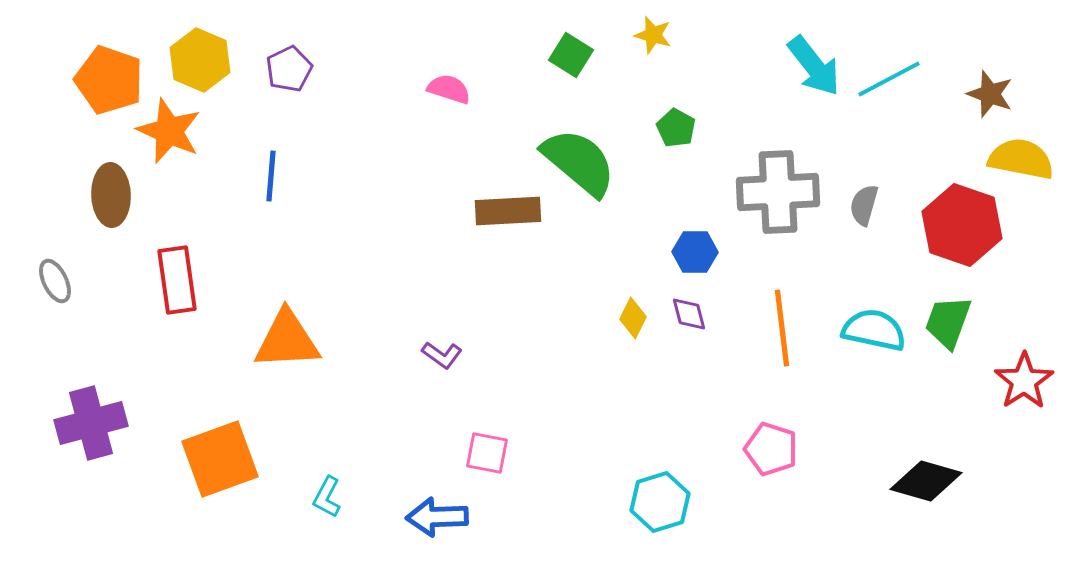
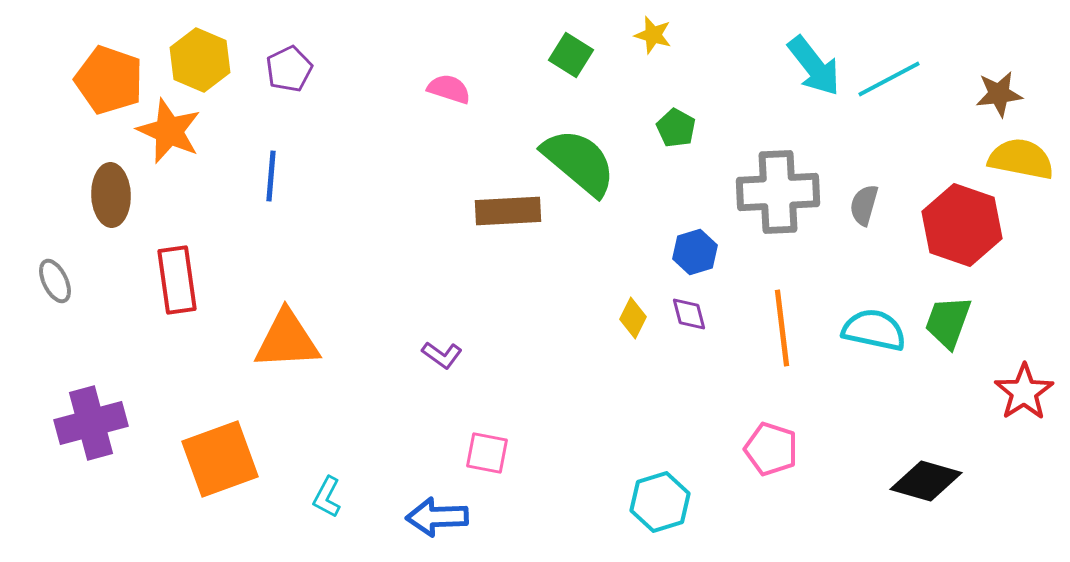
brown star: moved 9 px right; rotated 27 degrees counterclockwise
blue hexagon: rotated 18 degrees counterclockwise
red star: moved 11 px down
